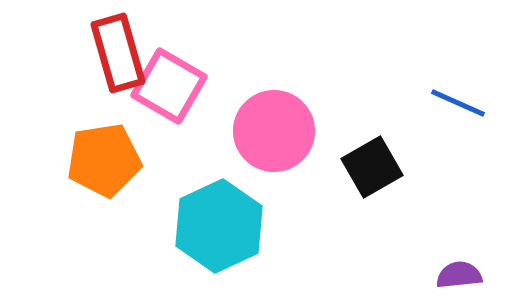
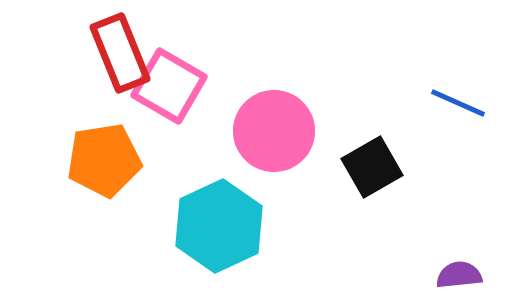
red rectangle: moved 2 px right; rotated 6 degrees counterclockwise
